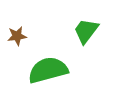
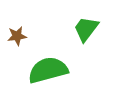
green trapezoid: moved 2 px up
